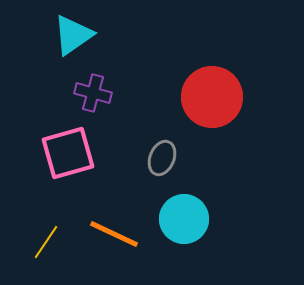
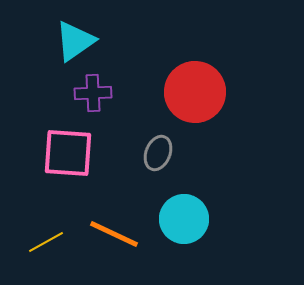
cyan triangle: moved 2 px right, 6 px down
purple cross: rotated 18 degrees counterclockwise
red circle: moved 17 px left, 5 px up
pink square: rotated 20 degrees clockwise
gray ellipse: moved 4 px left, 5 px up
yellow line: rotated 27 degrees clockwise
